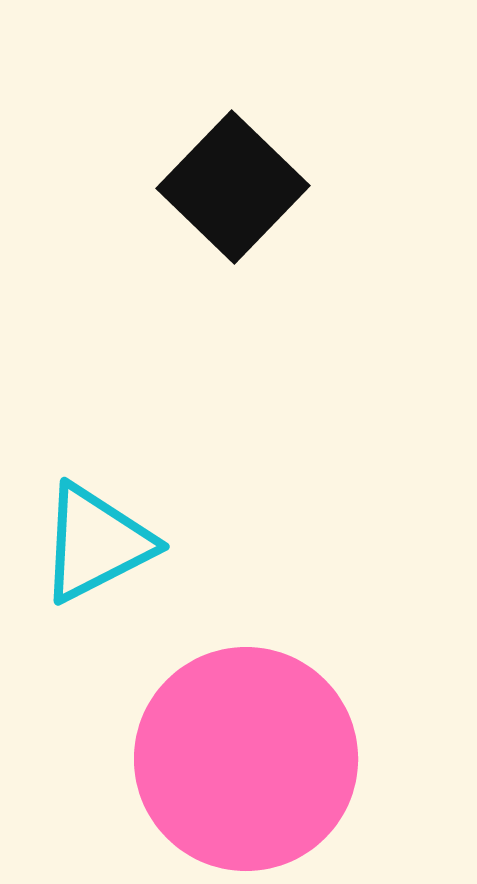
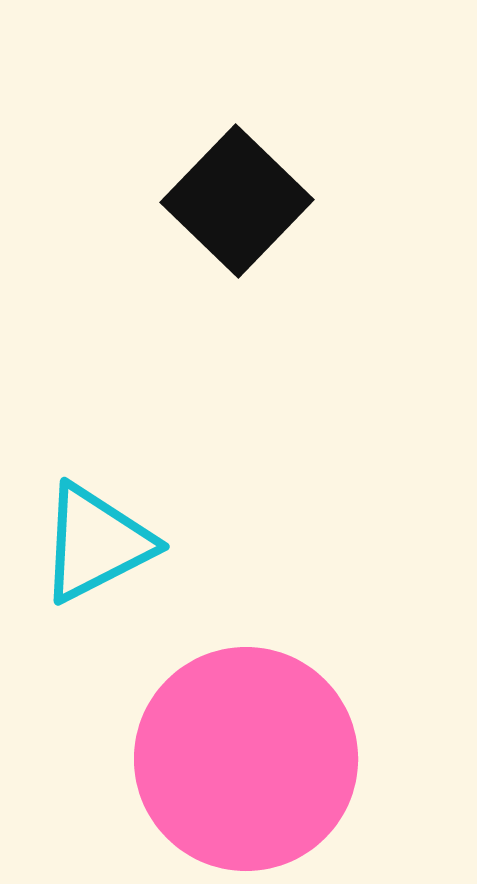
black square: moved 4 px right, 14 px down
